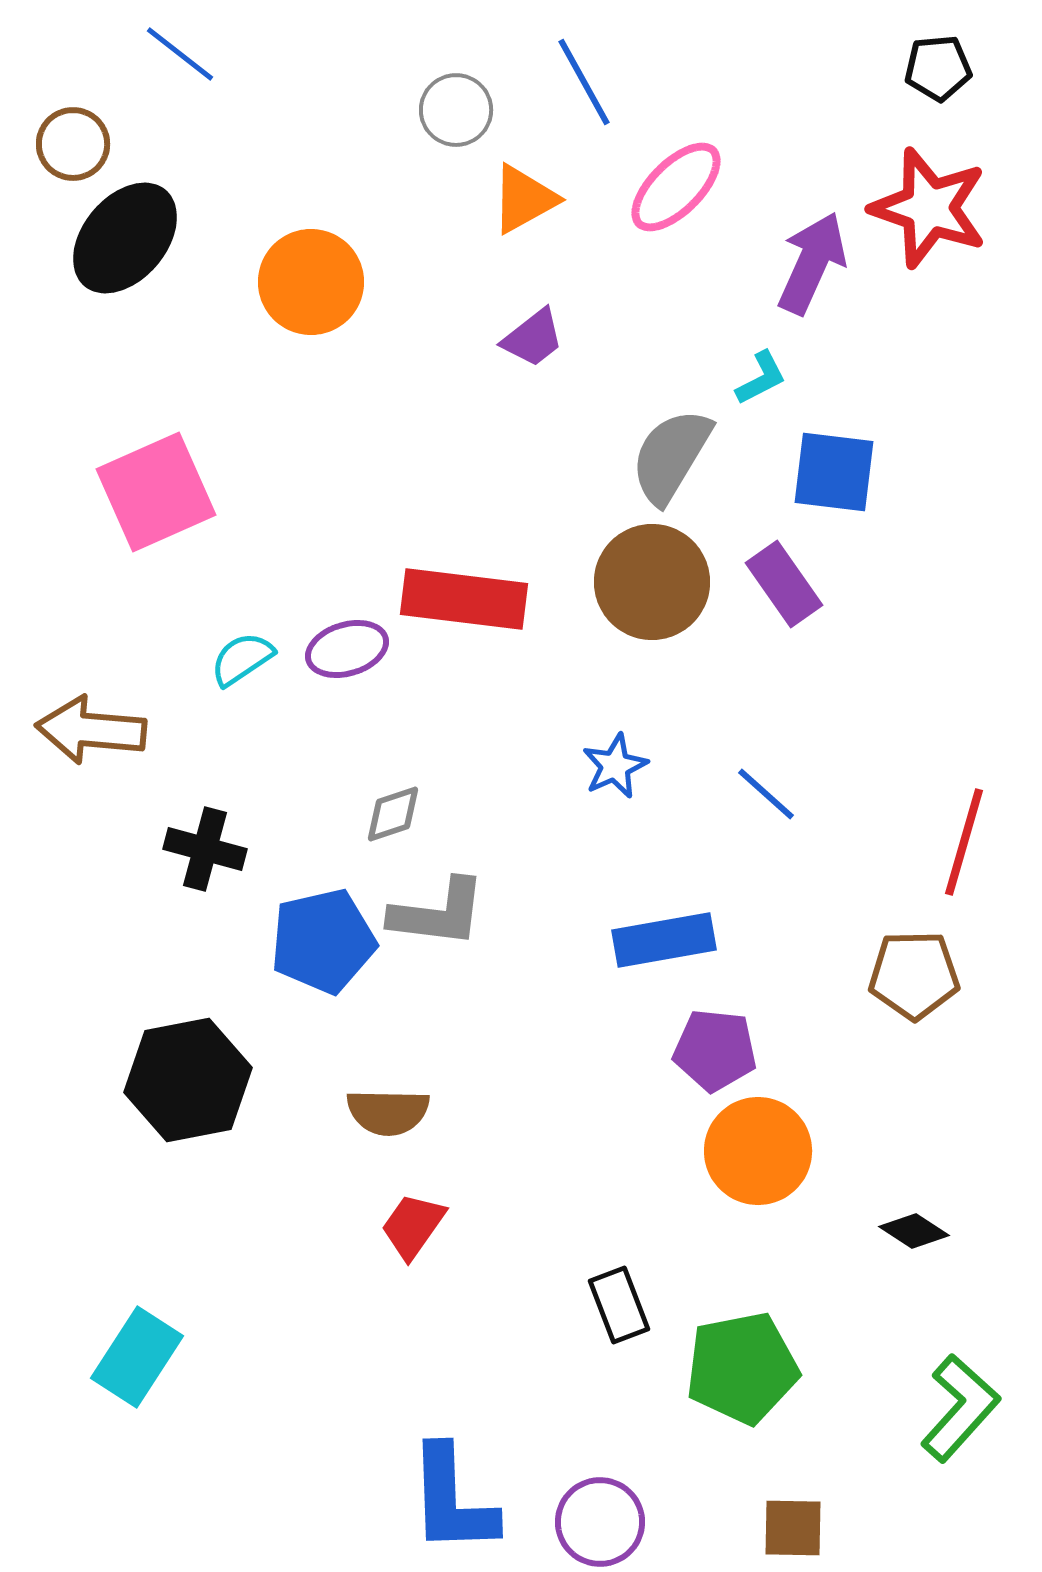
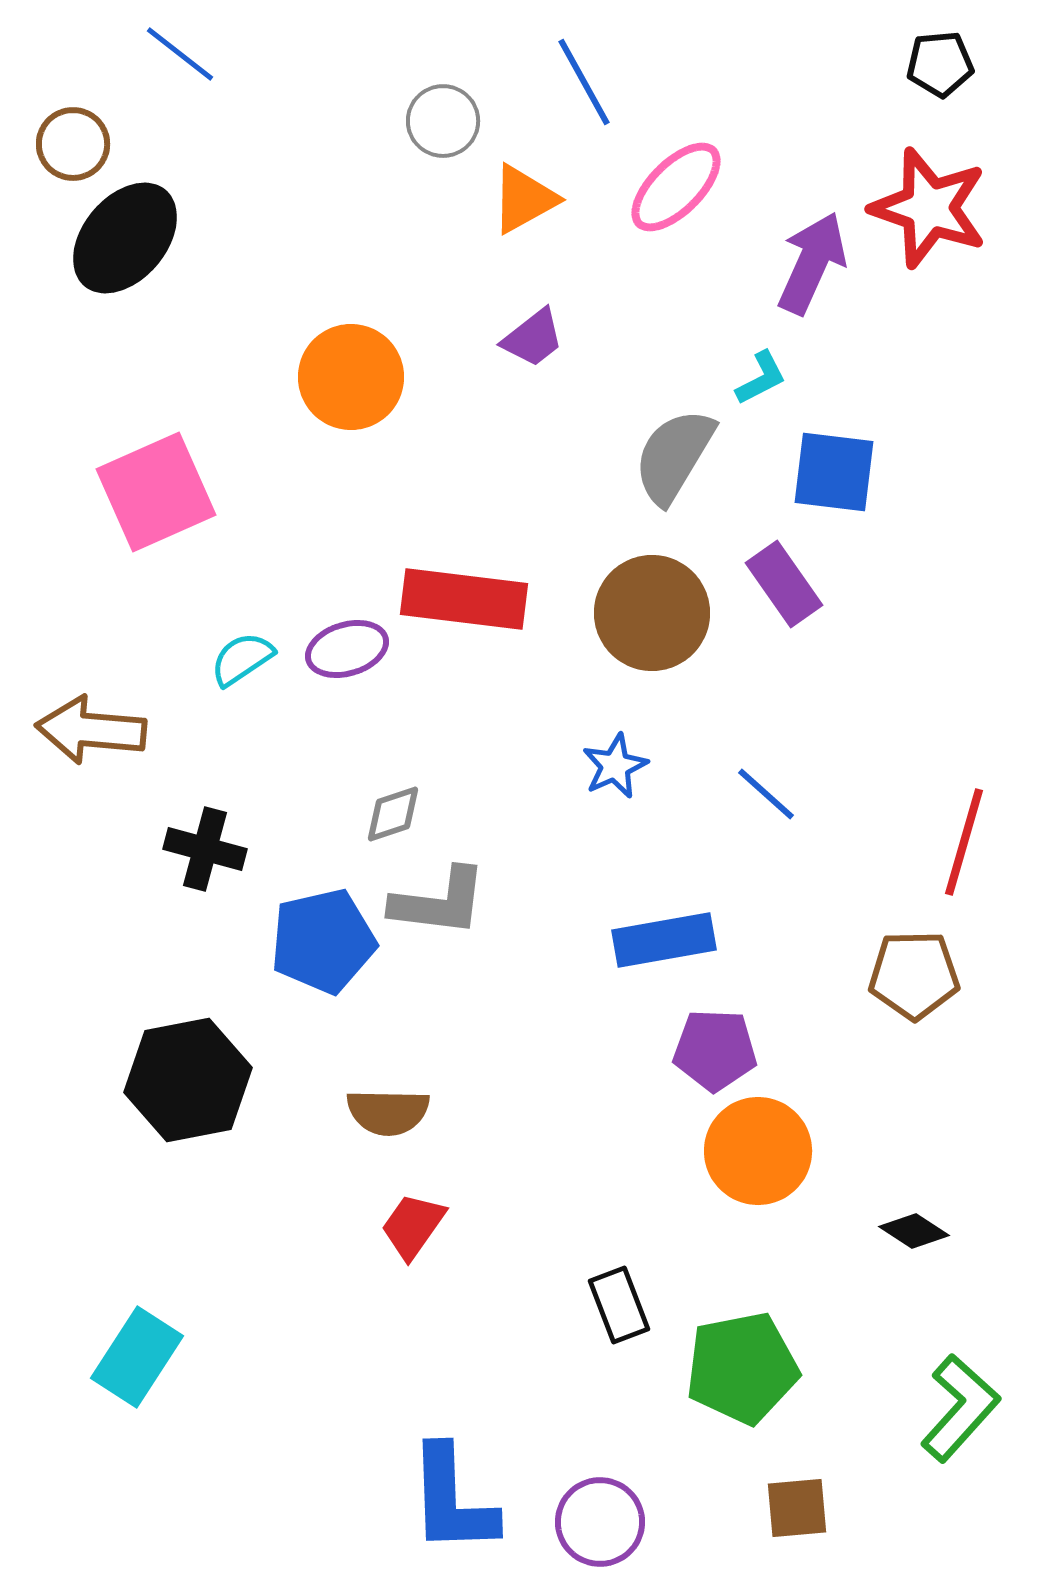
black pentagon at (938, 68): moved 2 px right, 4 px up
gray circle at (456, 110): moved 13 px left, 11 px down
orange circle at (311, 282): moved 40 px right, 95 px down
gray semicircle at (671, 456): moved 3 px right
brown circle at (652, 582): moved 31 px down
gray L-shape at (438, 913): moved 1 px right, 11 px up
purple pentagon at (715, 1050): rotated 4 degrees counterclockwise
brown square at (793, 1528): moved 4 px right, 20 px up; rotated 6 degrees counterclockwise
